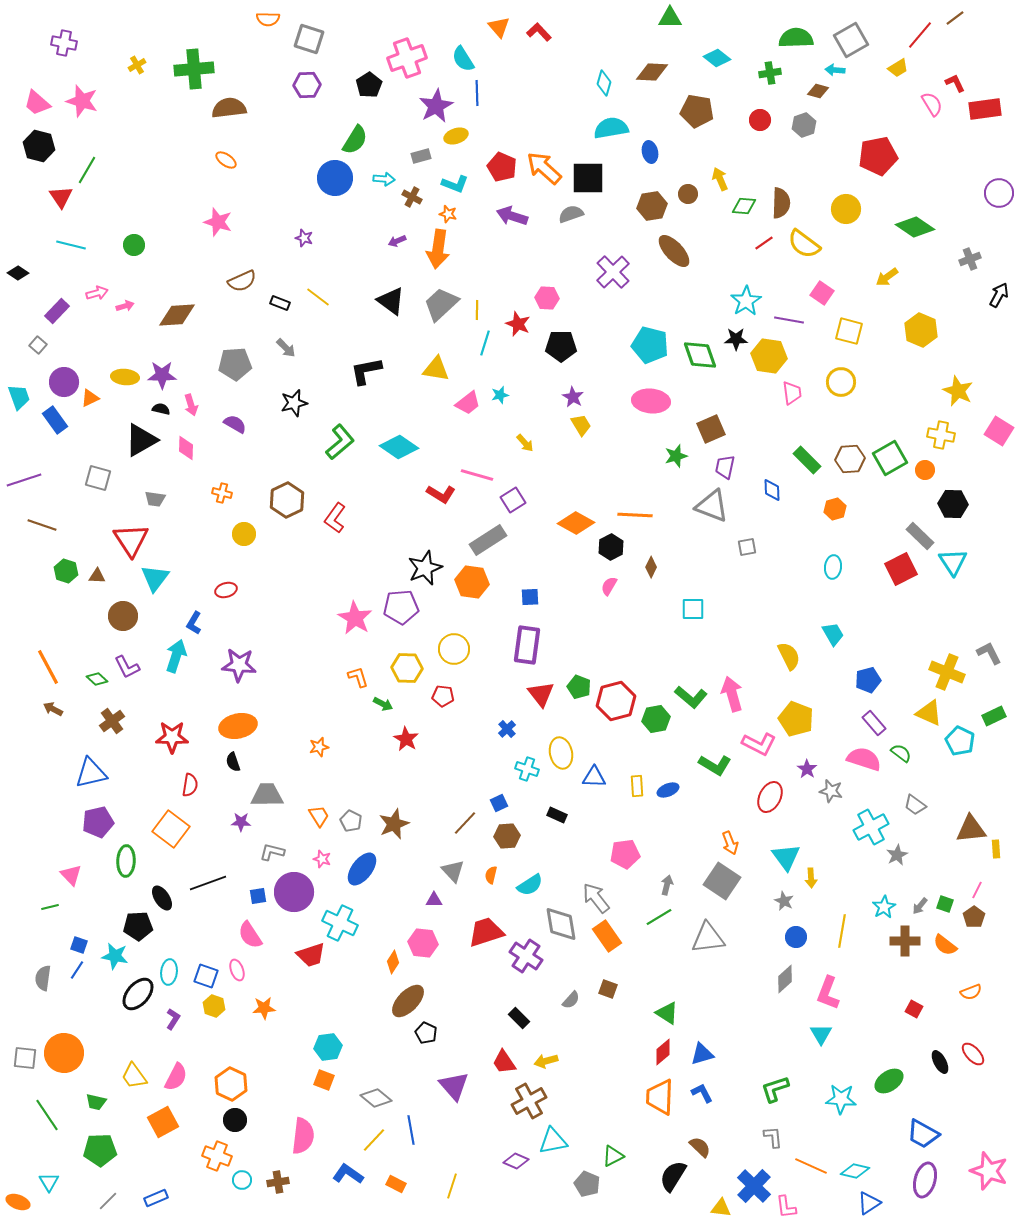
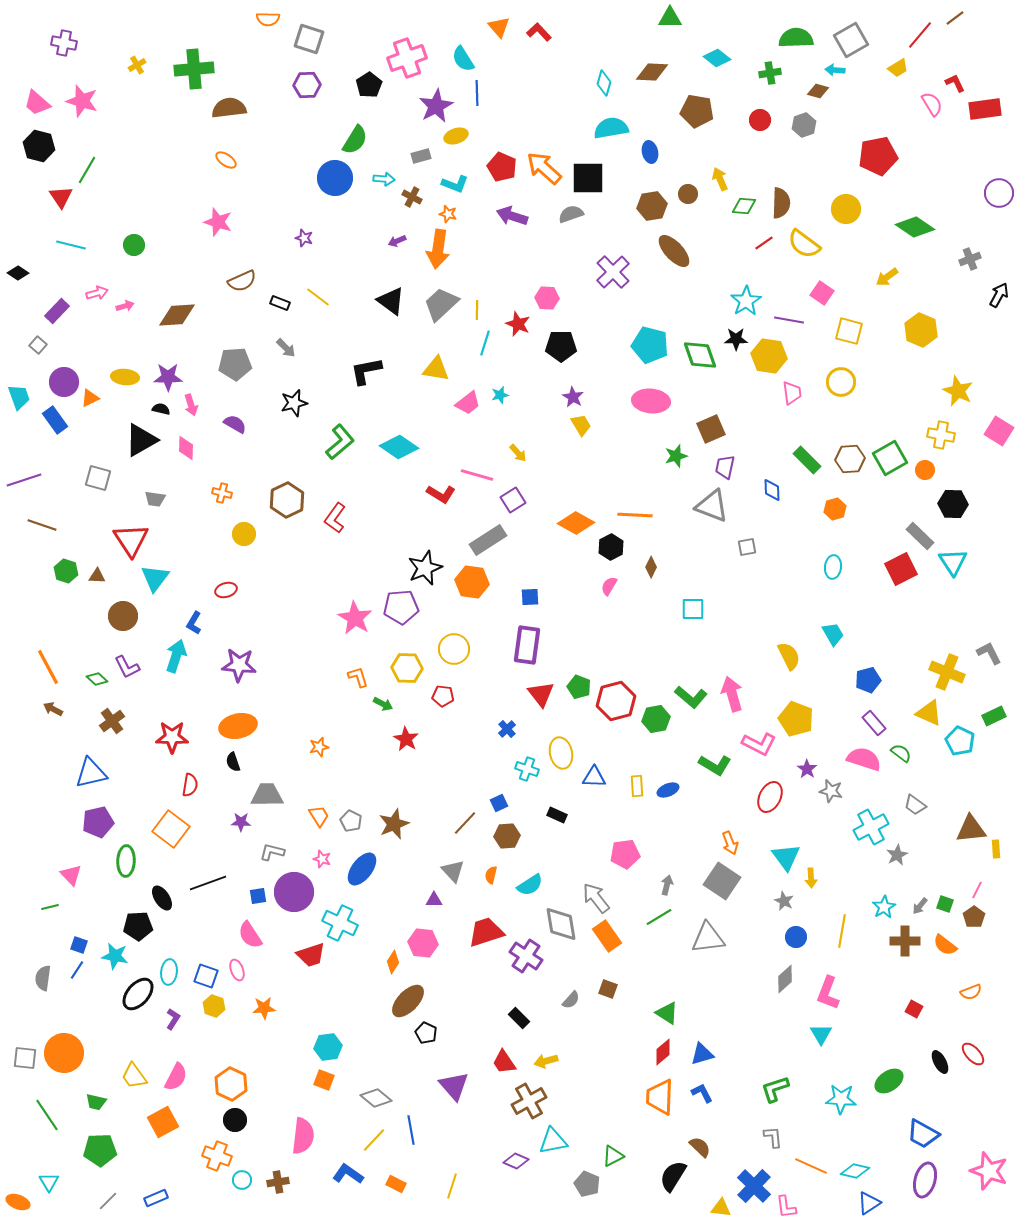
purple star at (162, 375): moved 6 px right, 2 px down
yellow arrow at (525, 443): moved 7 px left, 10 px down
